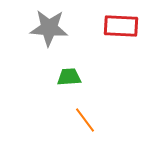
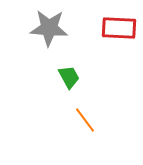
red rectangle: moved 2 px left, 2 px down
green trapezoid: rotated 65 degrees clockwise
